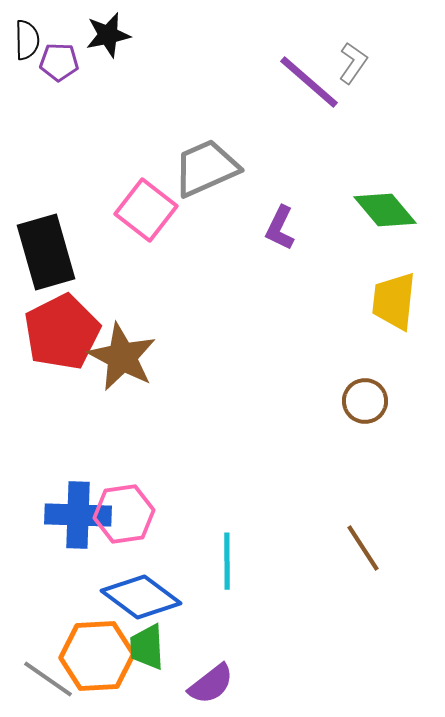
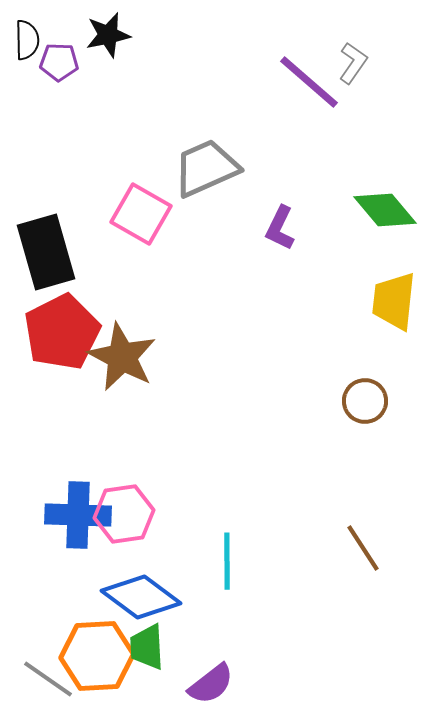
pink square: moved 5 px left, 4 px down; rotated 8 degrees counterclockwise
